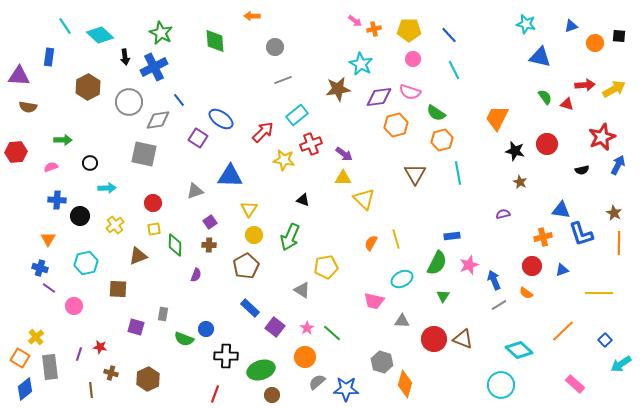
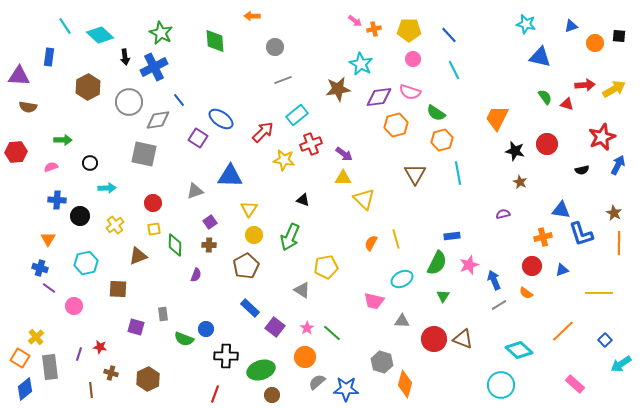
gray rectangle at (163, 314): rotated 16 degrees counterclockwise
